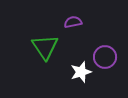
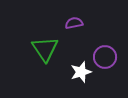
purple semicircle: moved 1 px right, 1 px down
green triangle: moved 2 px down
